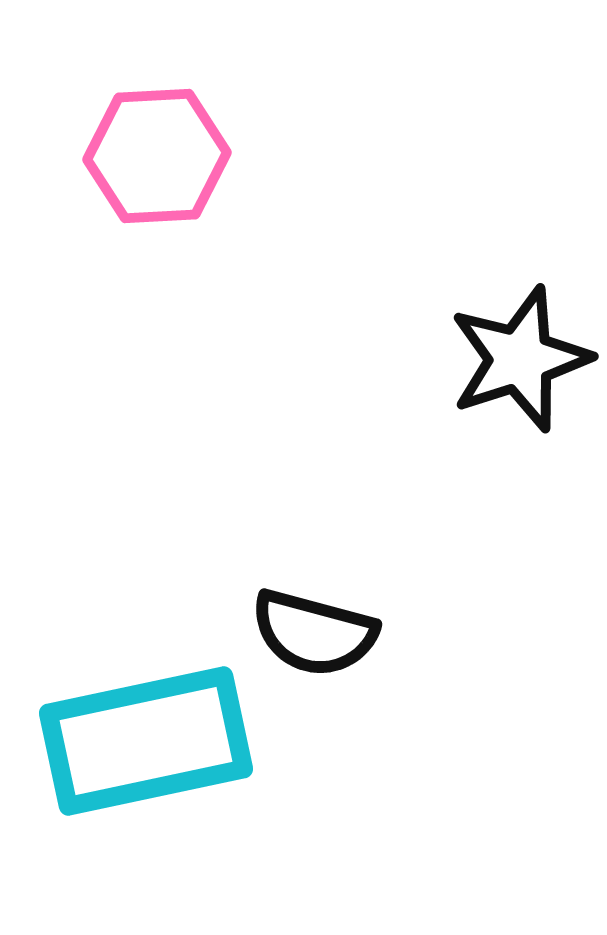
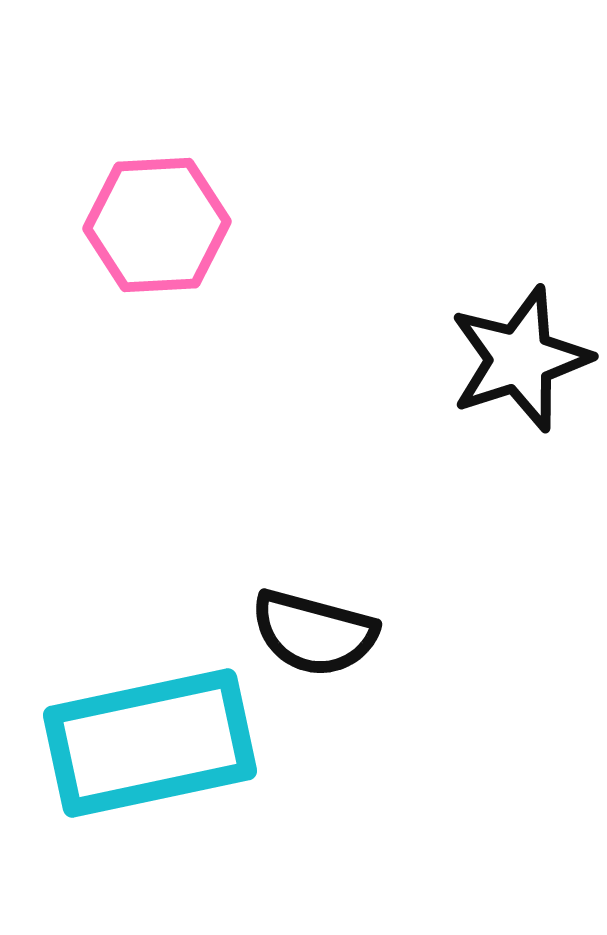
pink hexagon: moved 69 px down
cyan rectangle: moved 4 px right, 2 px down
